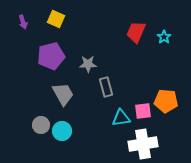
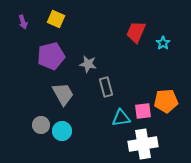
cyan star: moved 1 px left, 6 px down
gray star: rotated 12 degrees clockwise
orange pentagon: rotated 10 degrees counterclockwise
